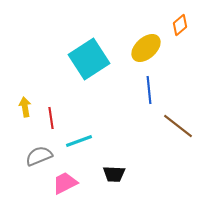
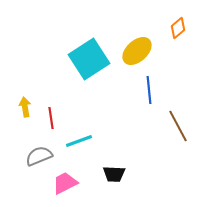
orange diamond: moved 2 px left, 3 px down
yellow ellipse: moved 9 px left, 3 px down
brown line: rotated 24 degrees clockwise
